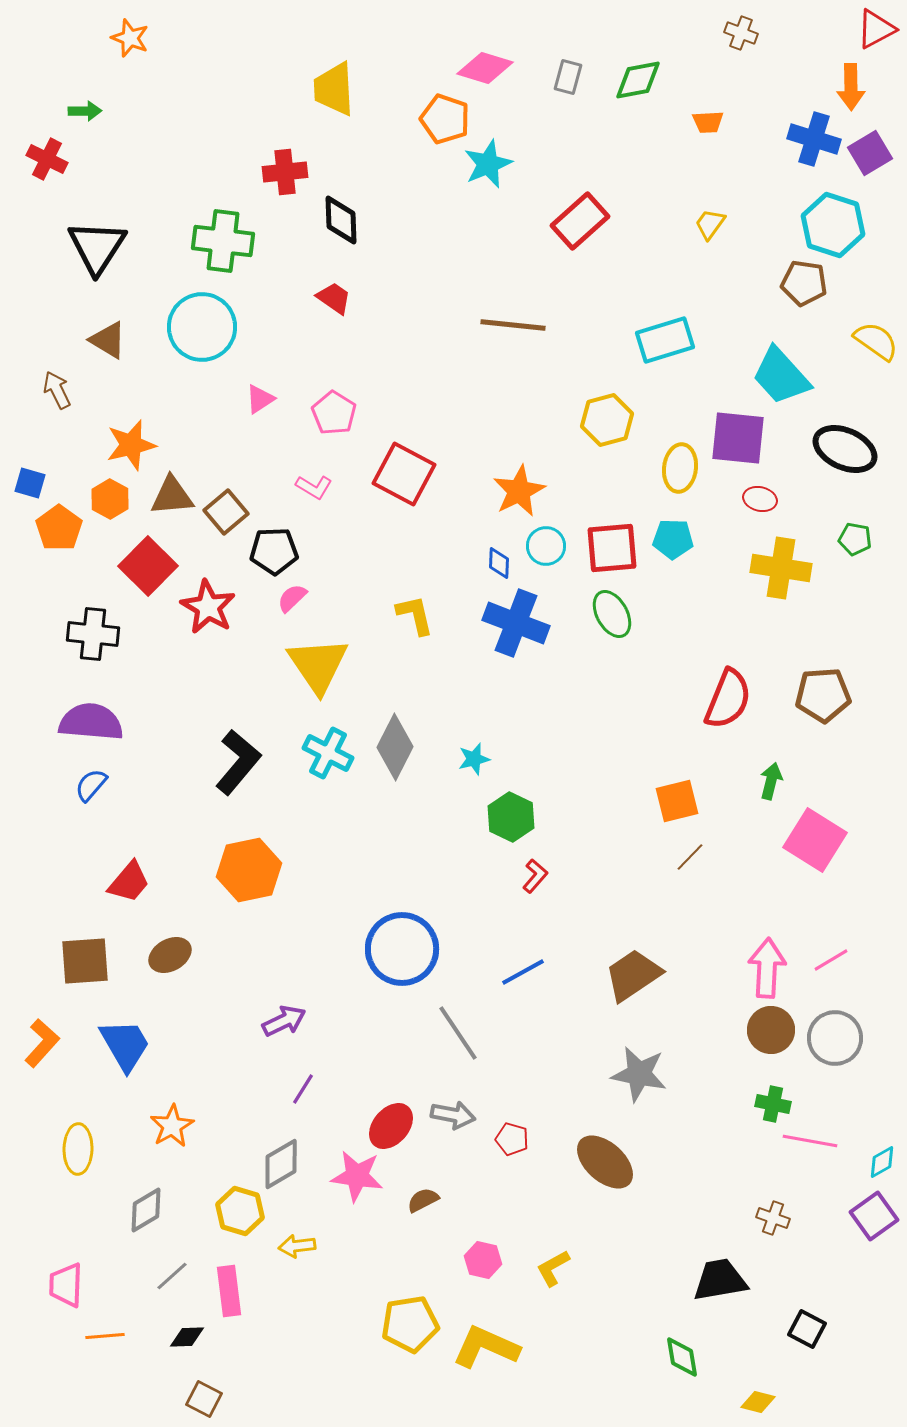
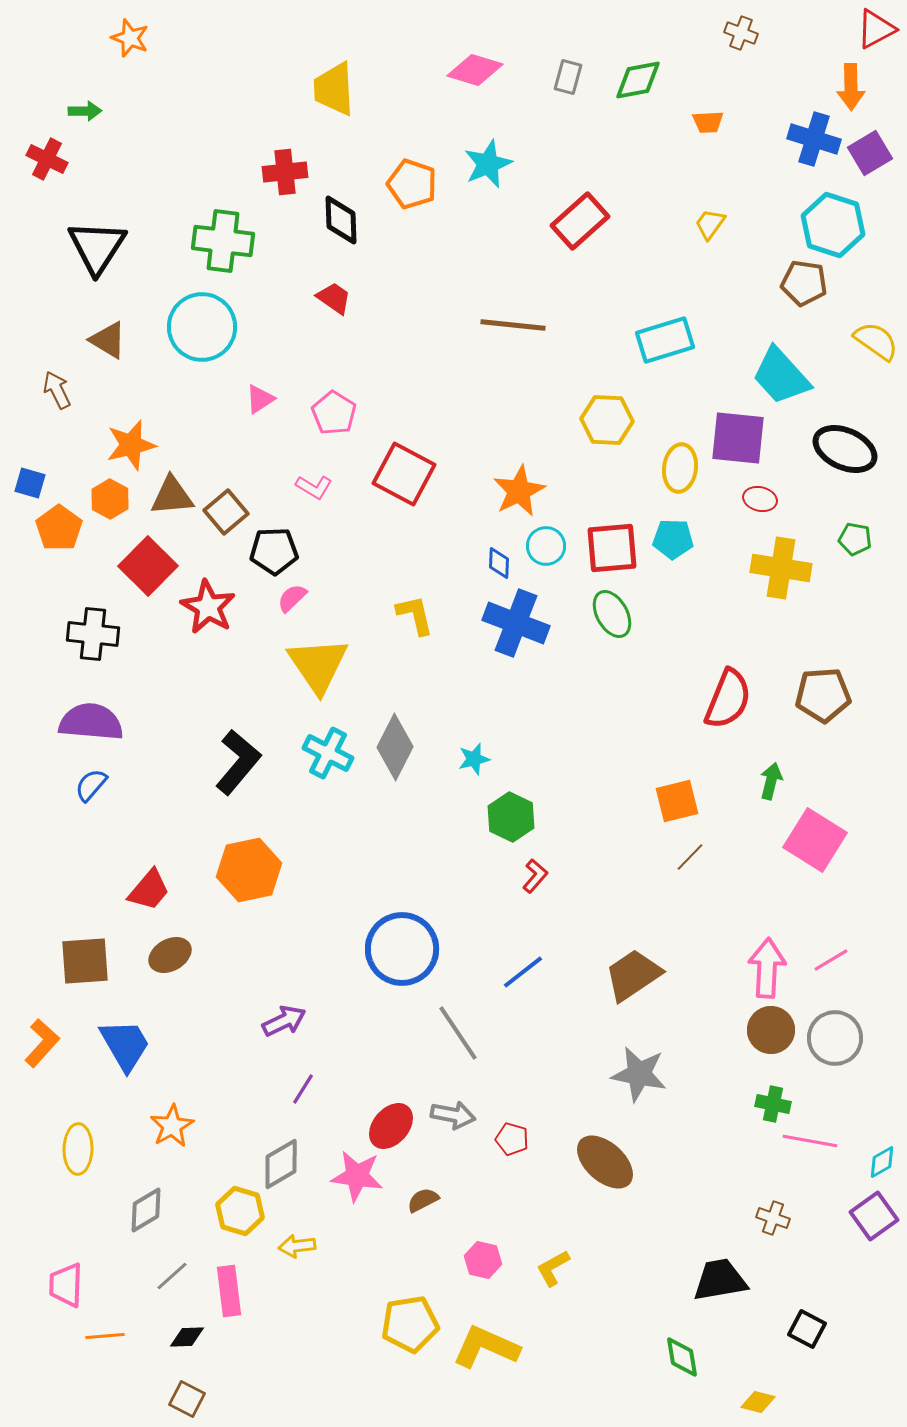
pink diamond at (485, 68): moved 10 px left, 2 px down
orange pentagon at (445, 119): moved 33 px left, 65 px down
yellow hexagon at (607, 420): rotated 18 degrees clockwise
red trapezoid at (129, 882): moved 20 px right, 8 px down
blue line at (523, 972): rotated 9 degrees counterclockwise
brown square at (204, 1399): moved 17 px left
